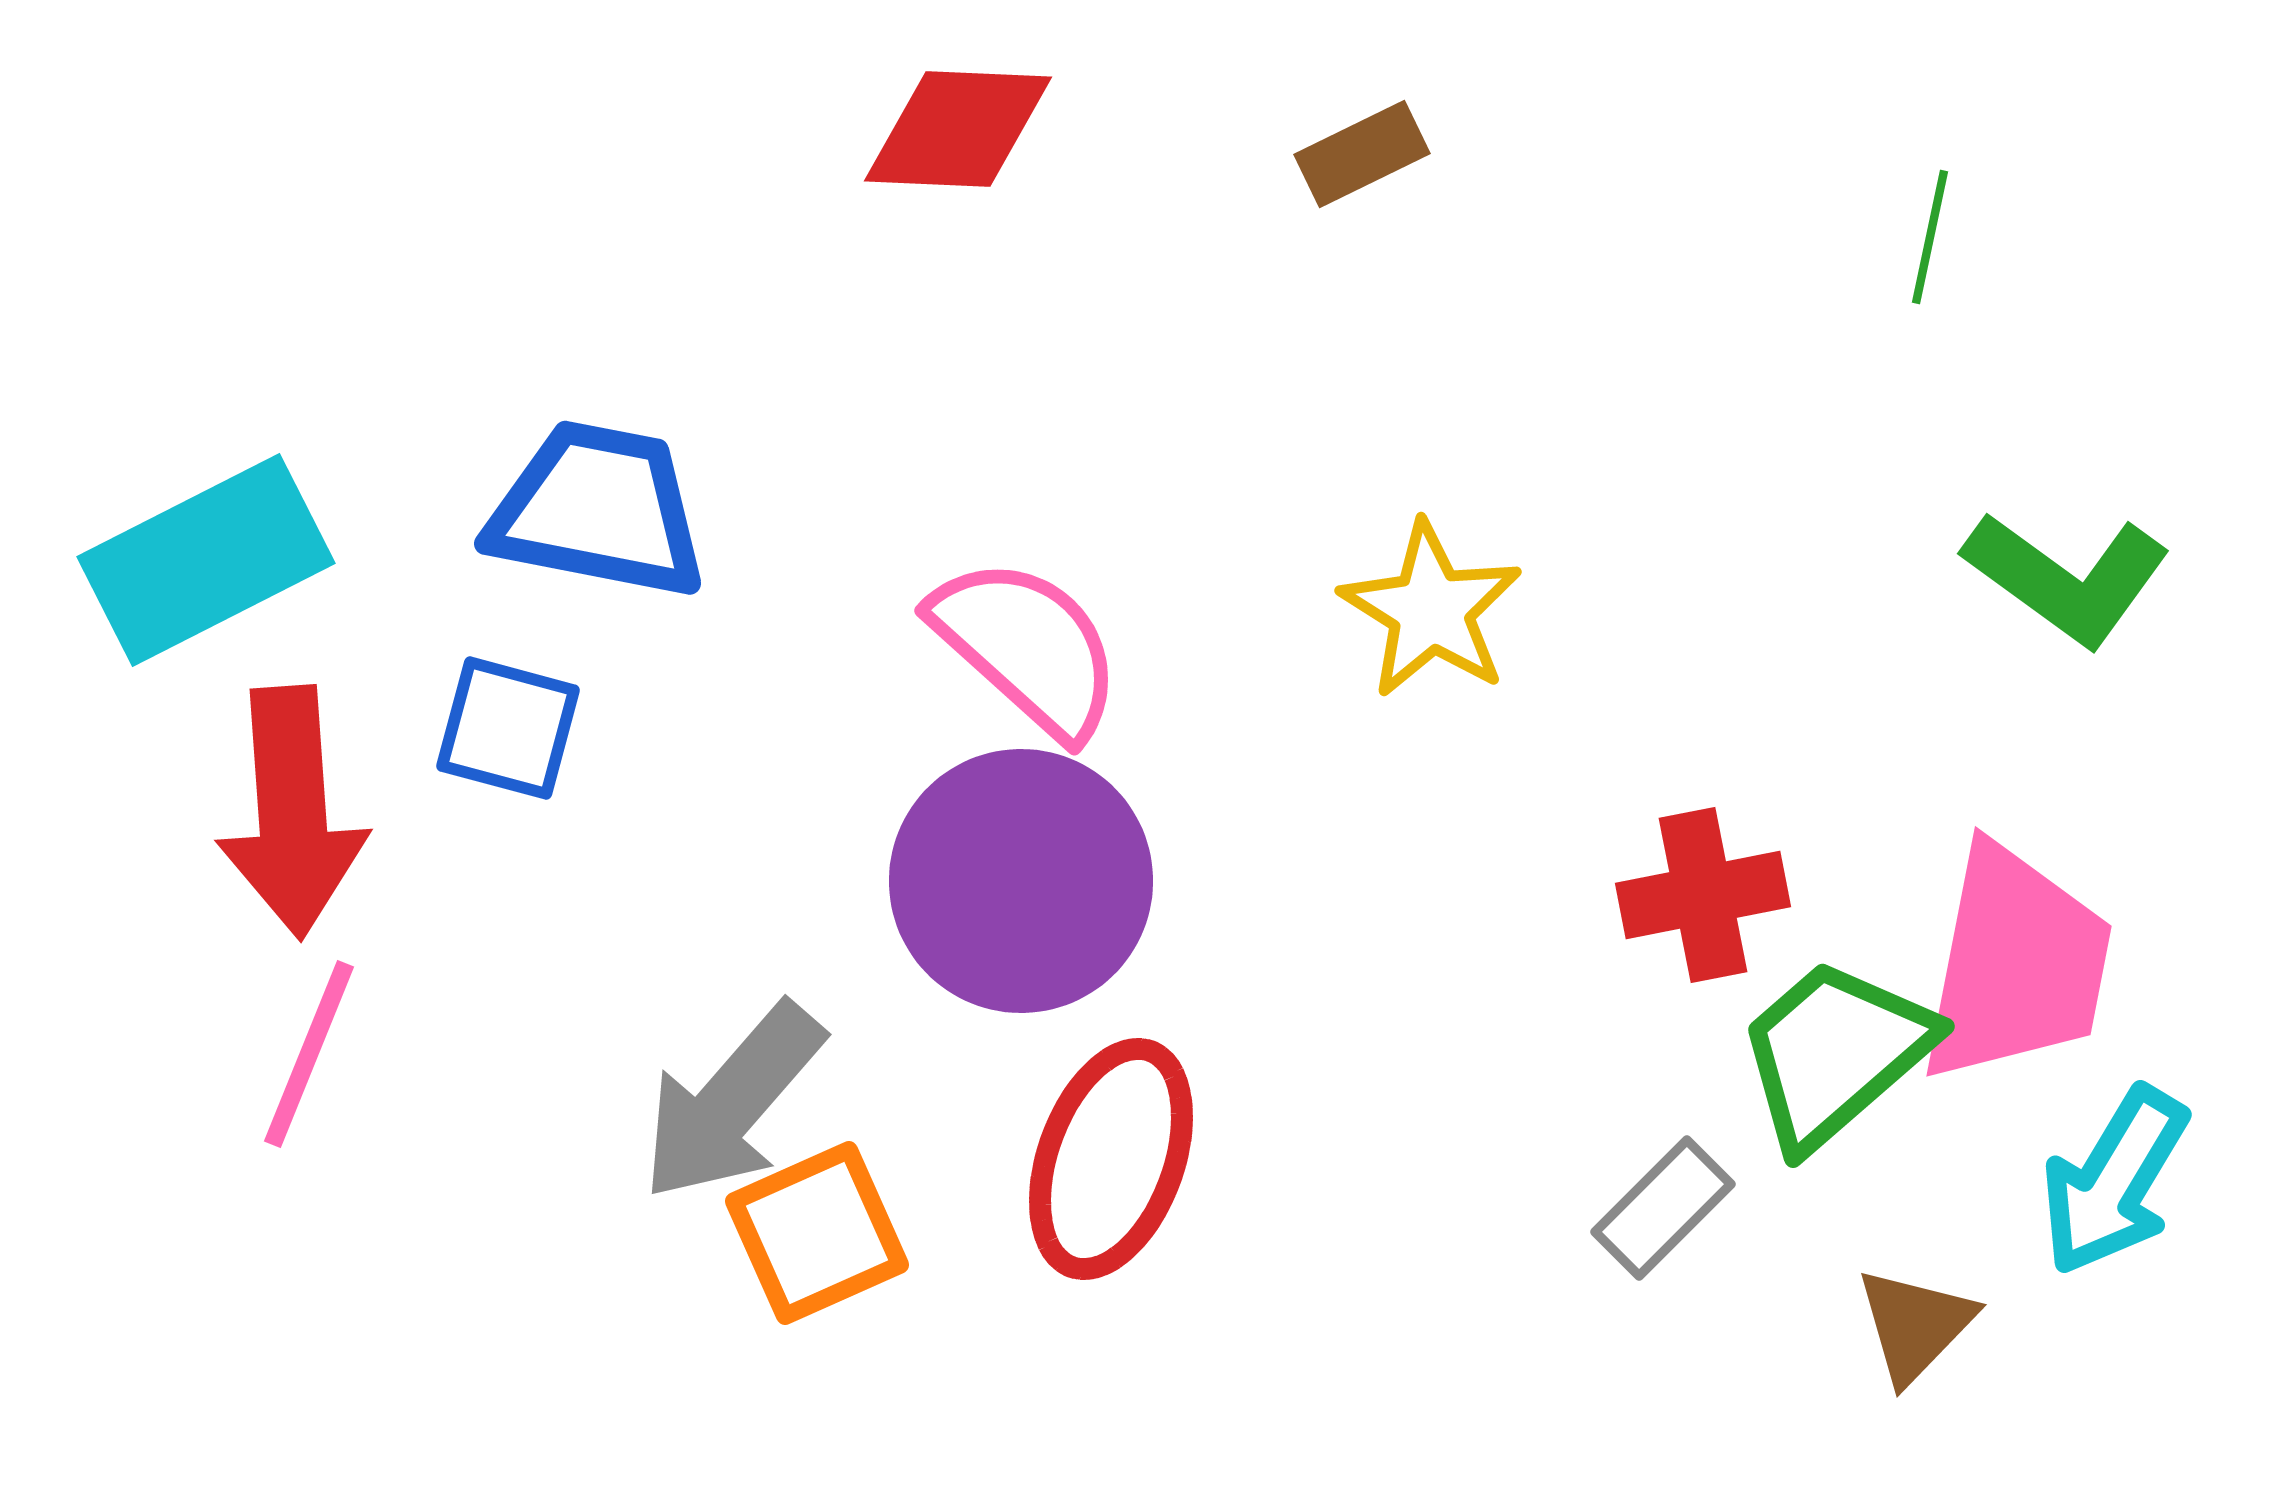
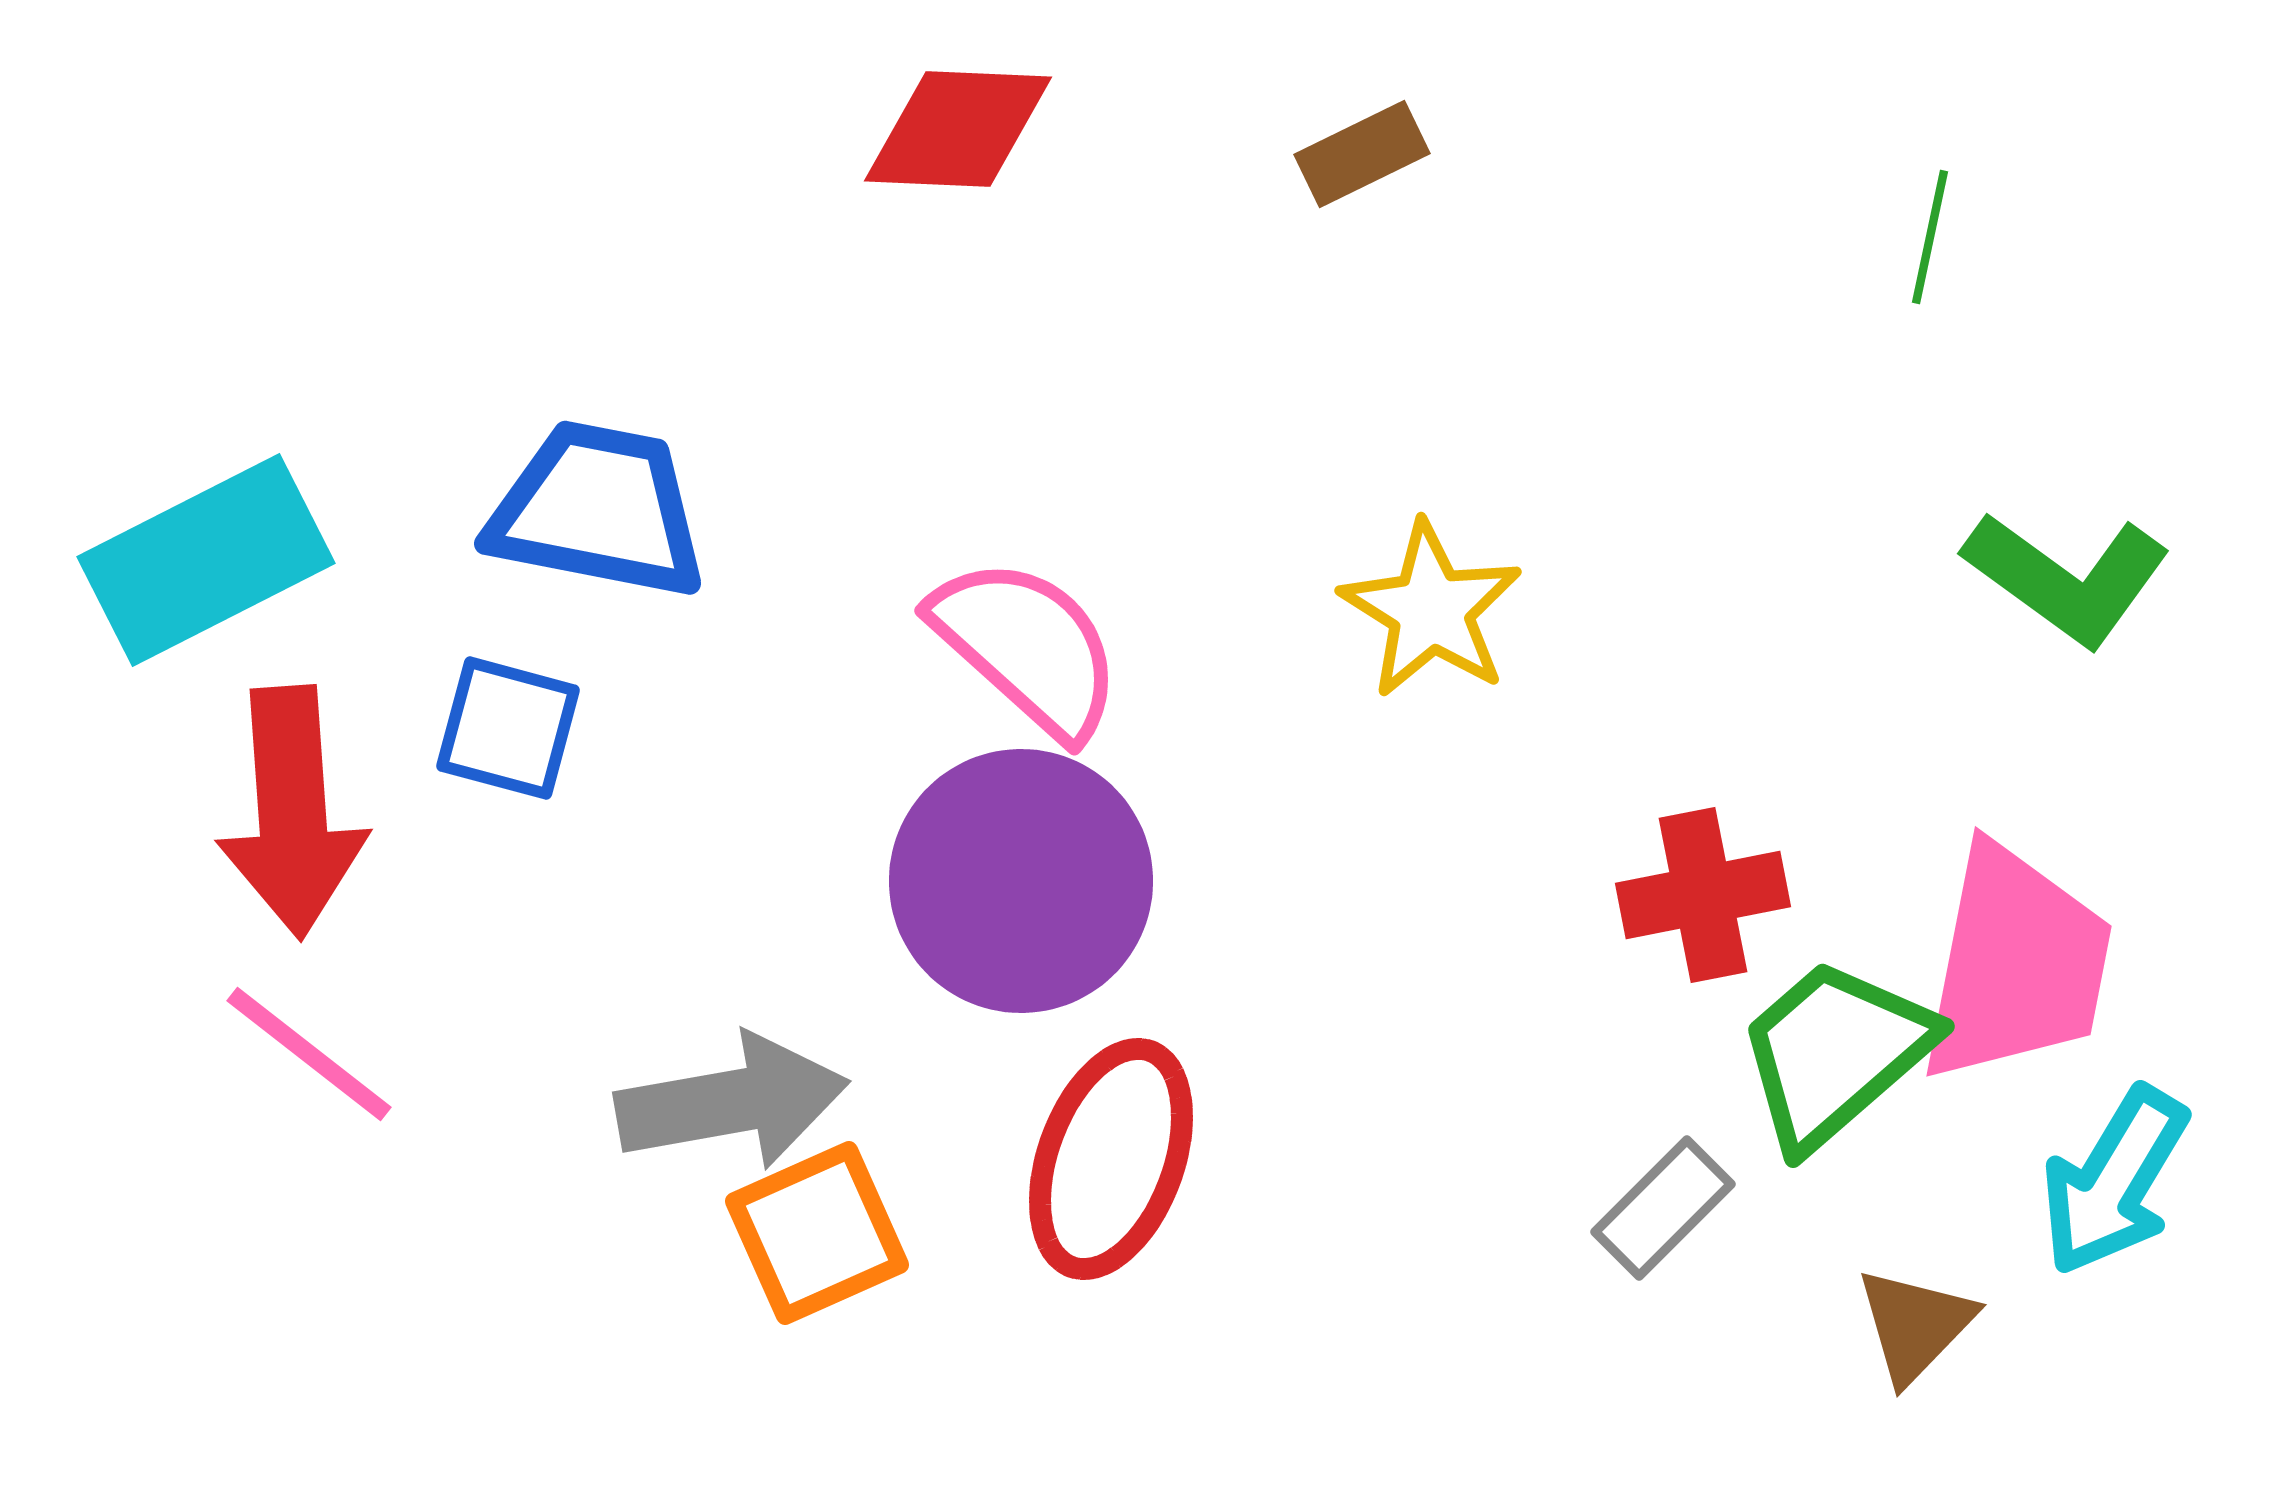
pink line: rotated 74 degrees counterclockwise
gray arrow: rotated 141 degrees counterclockwise
